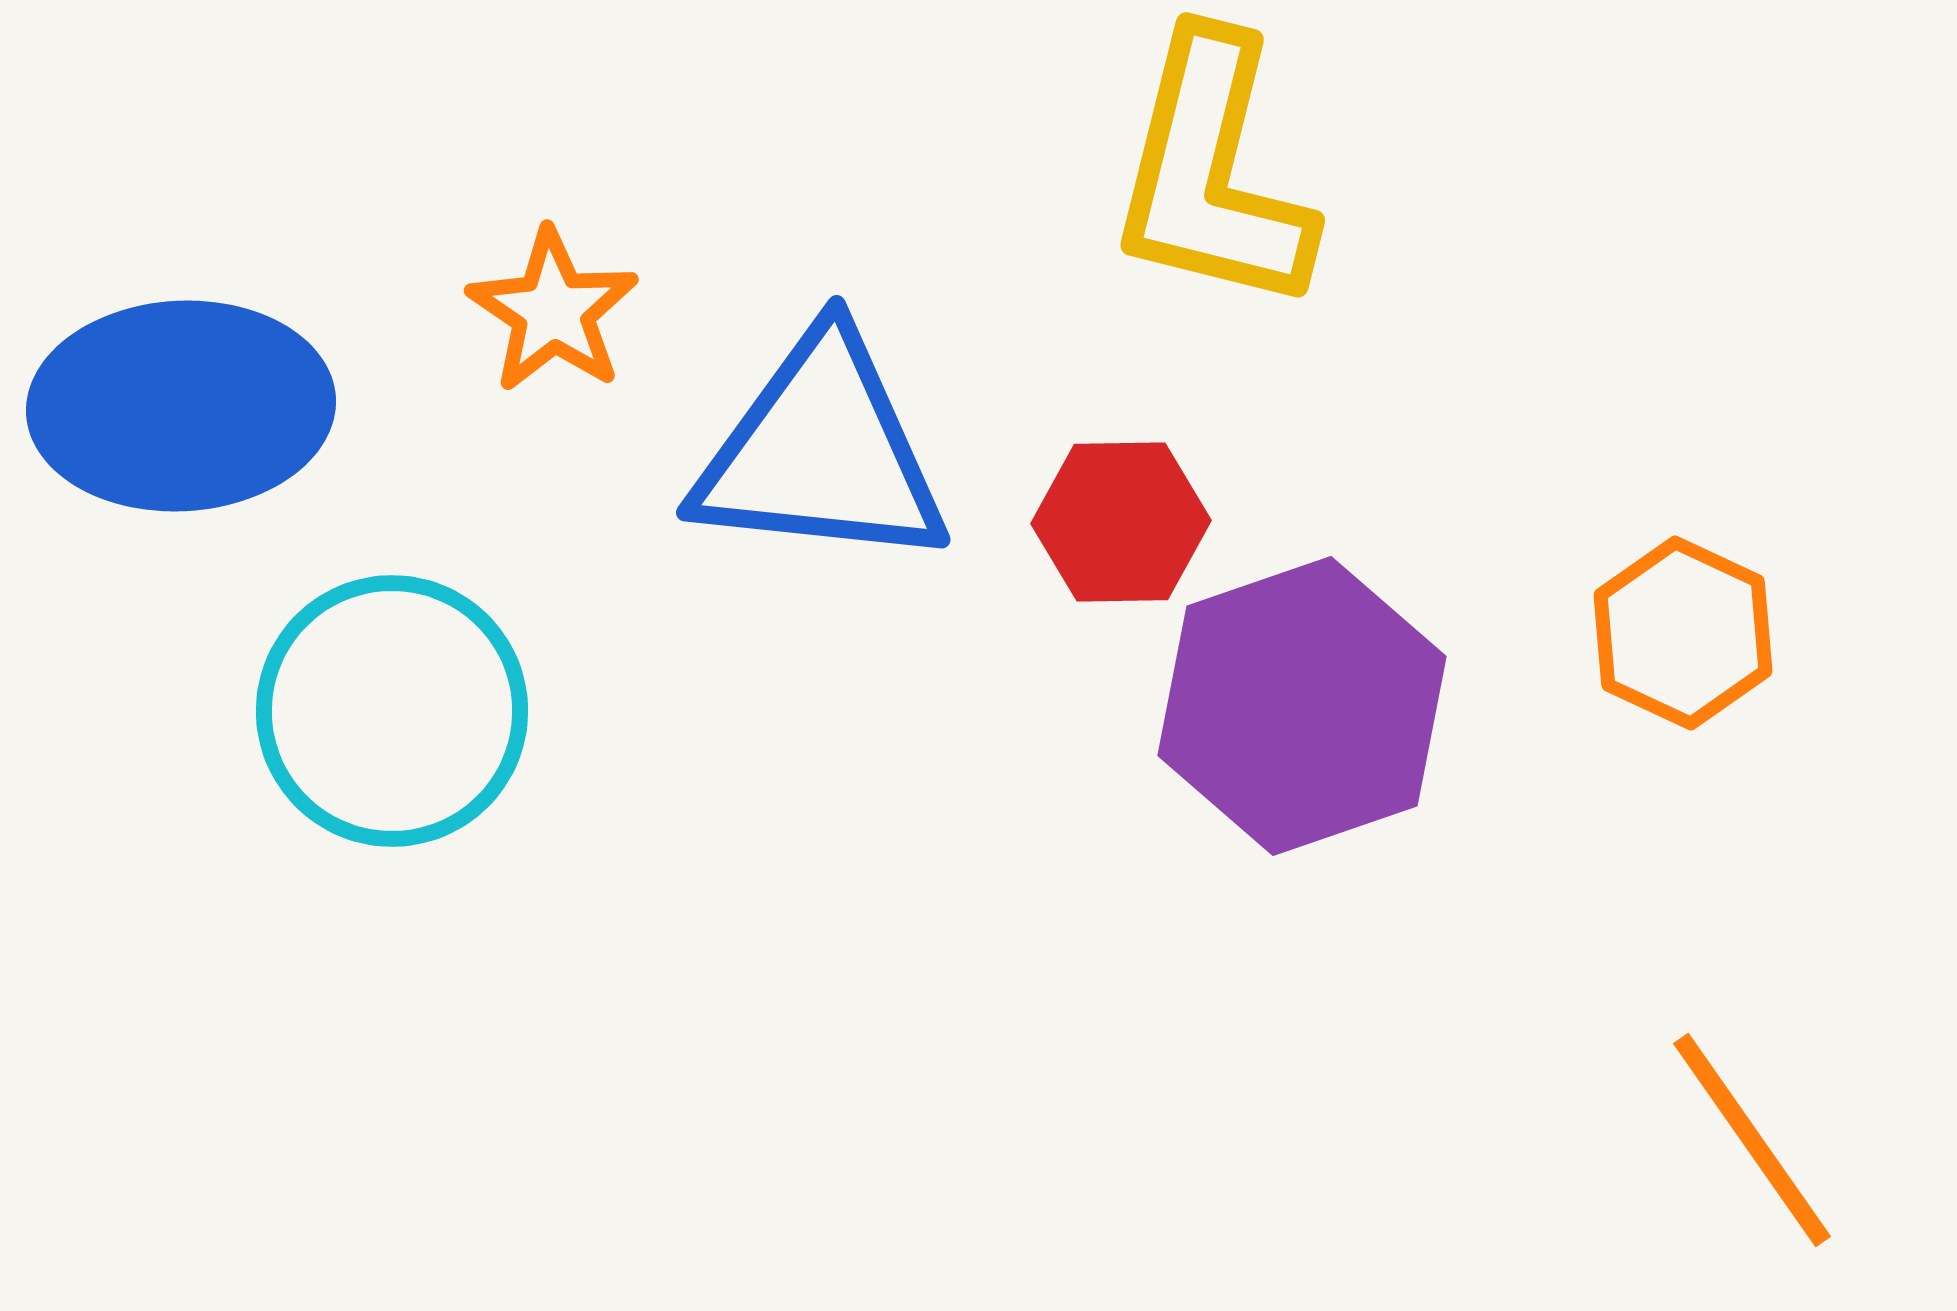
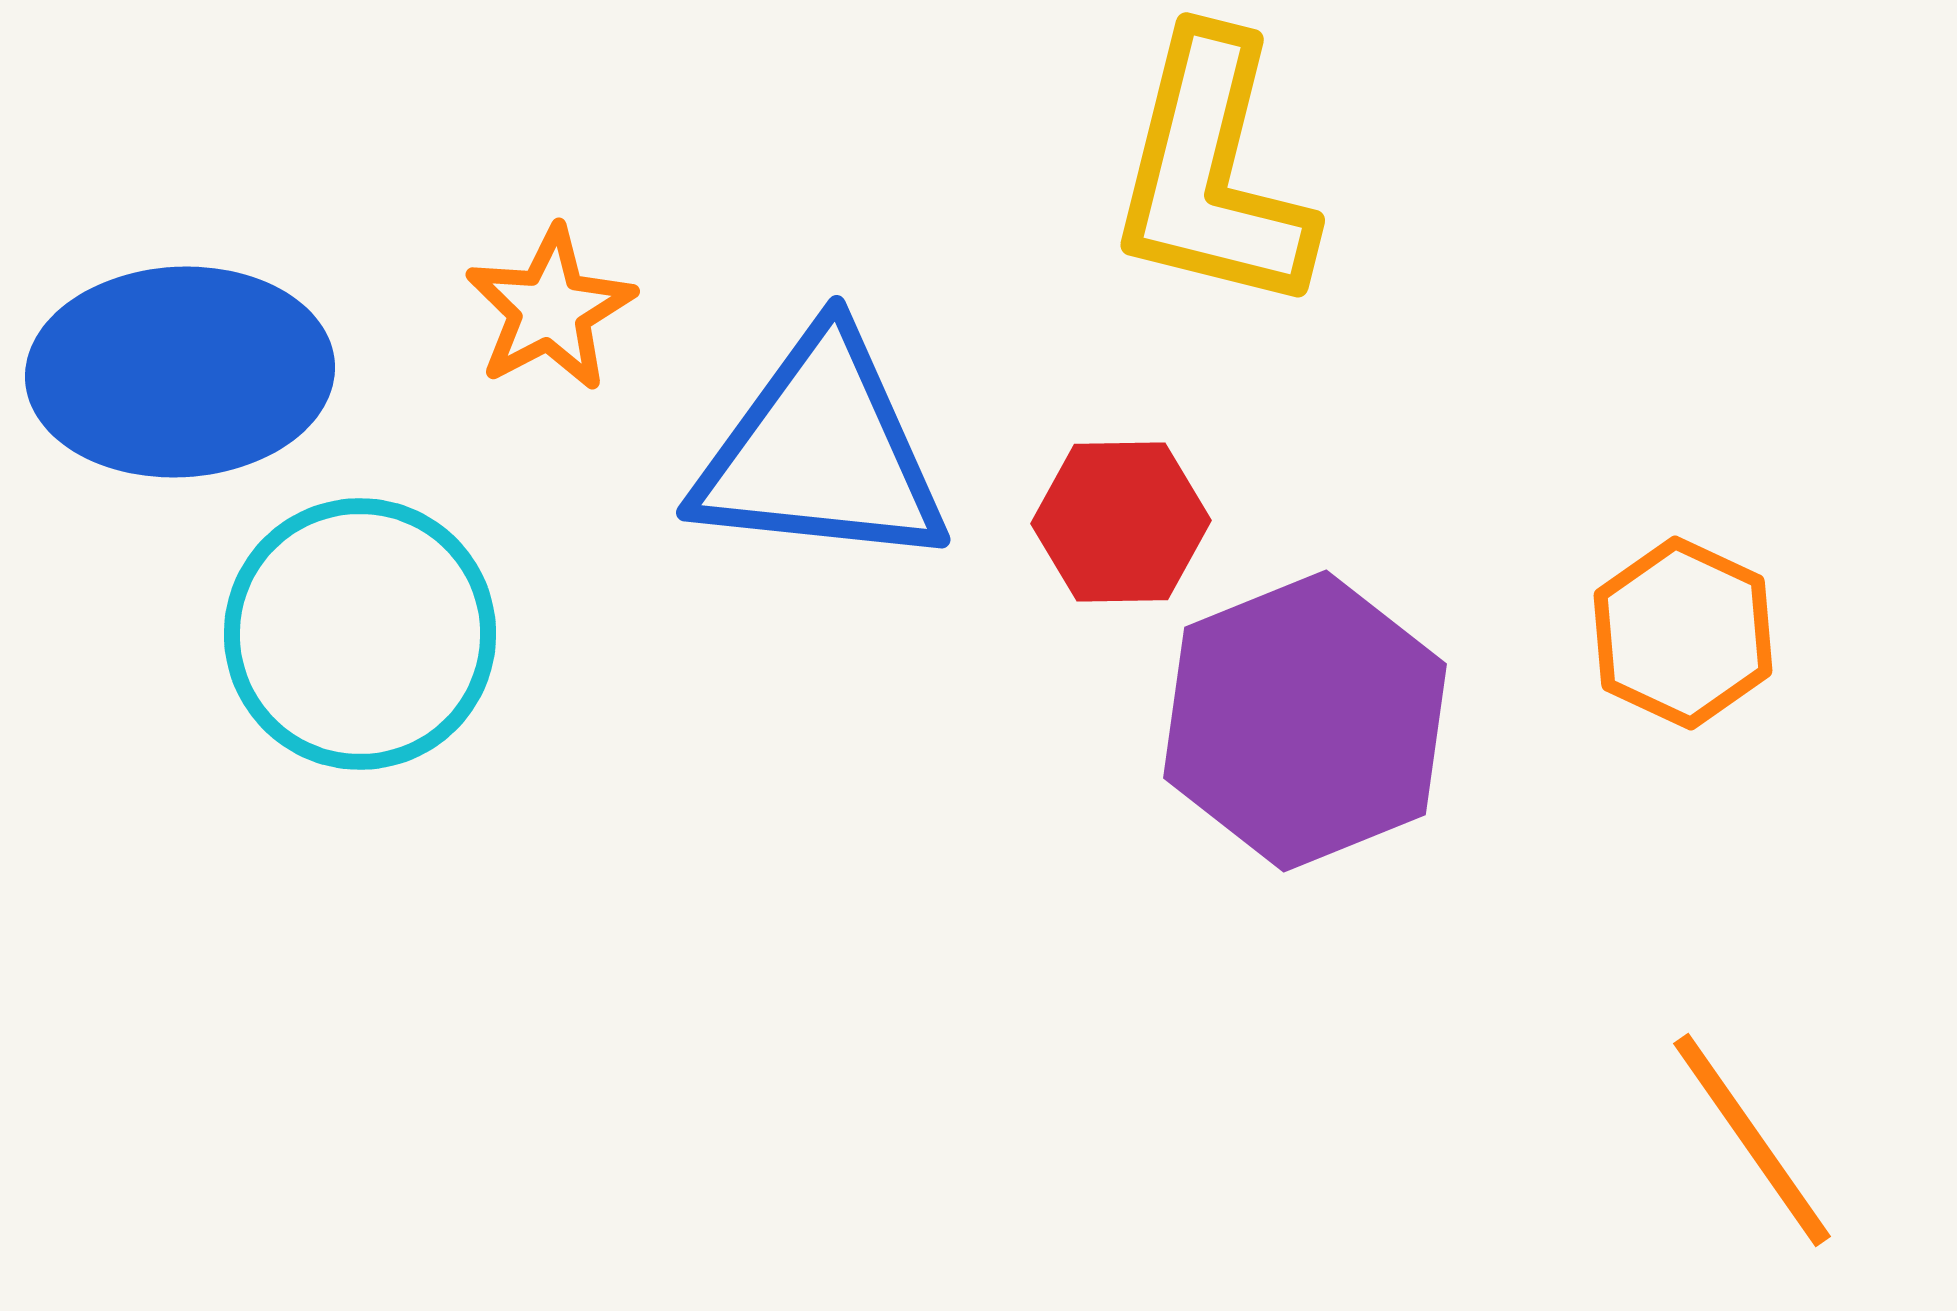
orange star: moved 3 px left, 2 px up; rotated 10 degrees clockwise
blue ellipse: moved 1 px left, 34 px up
purple hexagon: moved 3 px right, 15 px down; rotated 3 degrees counterclockwise
cyan circle: moved 32 px left, 77 px up
